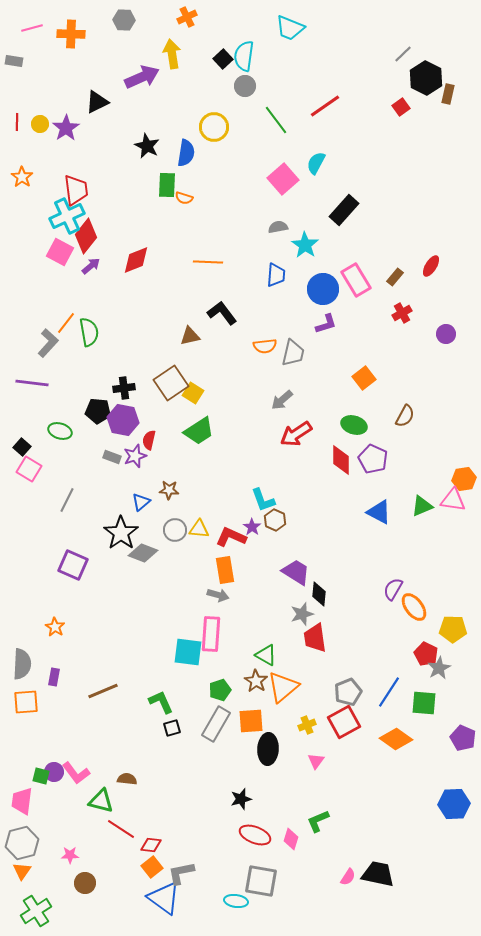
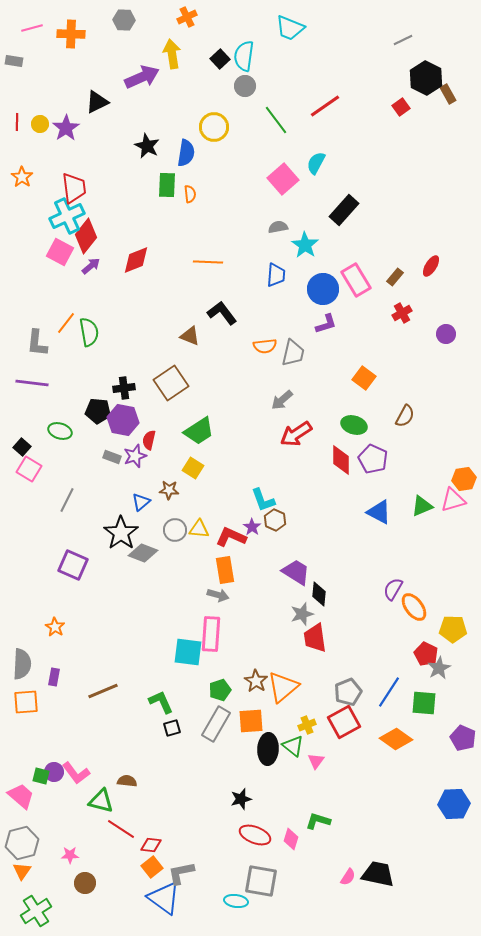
gray line at (403, 54): moved 14 px up; rotated 18 degrees clockwise
black square at (223, 59): moved 3 px left
brown rectangle at (448, 94): rotated 42 degrees counterclockwise
red trapezoid at (76, 190): moved 2 px left, 2 px up
orange semicircle at (184, 198): moved 6 px right, 4 px up; rotated 114 degrees counterclockwise
brown triangle at (190, 336): rotated 35 degrees clockwise
gray L-shape at (48, 343): moved 11 px left; rotated 144 degrees clockwise
orange square at (364, 378): rotated 15 degrees counterclockwise
yellow square at (193, 393): moved 75 px down
pink triangle at (453, 500): rotated 24 degrees counterclockwise
green triangle at (266, 655): moved 27 px right, 91 px down; rotated 10 degrees clockwise
brown semicircle at (127, 779): moved 2 px down
pink trapezoid at (22, 801): moved 1 px left, 5 px up; rotated 124 degrees clockwise
green L-shape at (318, 821): rotated 40 degrees clockwise
